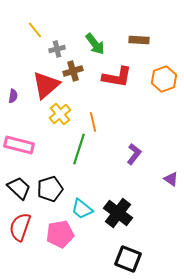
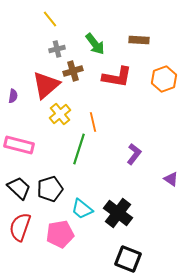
yellow line: moved 15 px right, 11 px up
